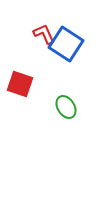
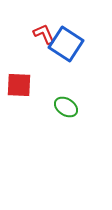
red square: moved 1 px left, 1 px down; rotated 16 degrees counterclockwise
green ellipse: rotated 25 degrees counterclockwise
